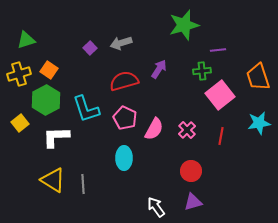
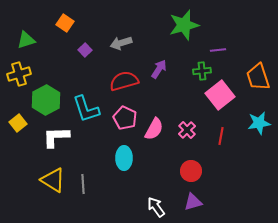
purple square: moved 5 px left, 2 px down
orange square: moved 16 px right, 47 px up
yellow square: moved 2 px left
